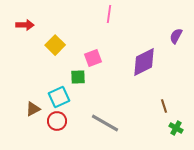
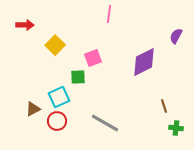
green cross: rotated 24 degrees counterclockwise
